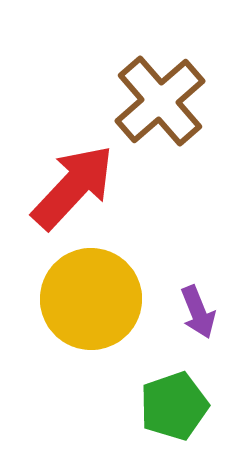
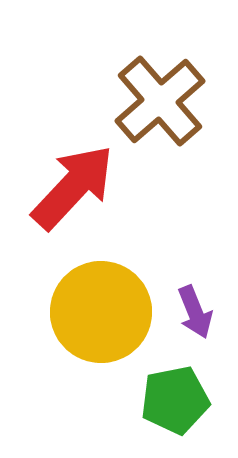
yellow circle: moved 10 px right, 13 px down
purple arrow: moved 3 px left
green pentagon: moved 1 px right, 6 px up; rotated 8 degrees clockwise
